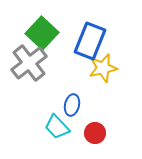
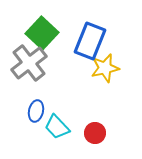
yellow star: moved 2 px right
blue ellipse: moved 36 px left, 6 px down
